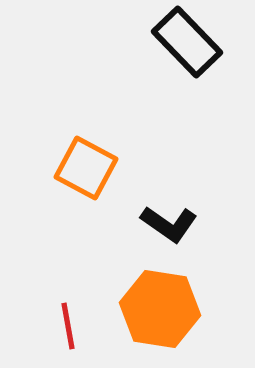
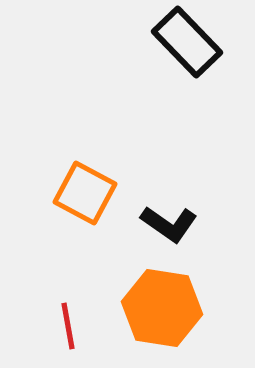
orange square: moved 1 px left, 25 px down
orange hexagon: moved 2 px right, 1 px up
